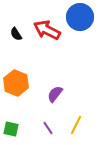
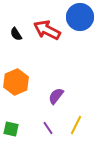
orange hexagon: moved 1 px up; rotated 15 degrees clockwise
purple semicircle: moved 1 px right, 2 px down
